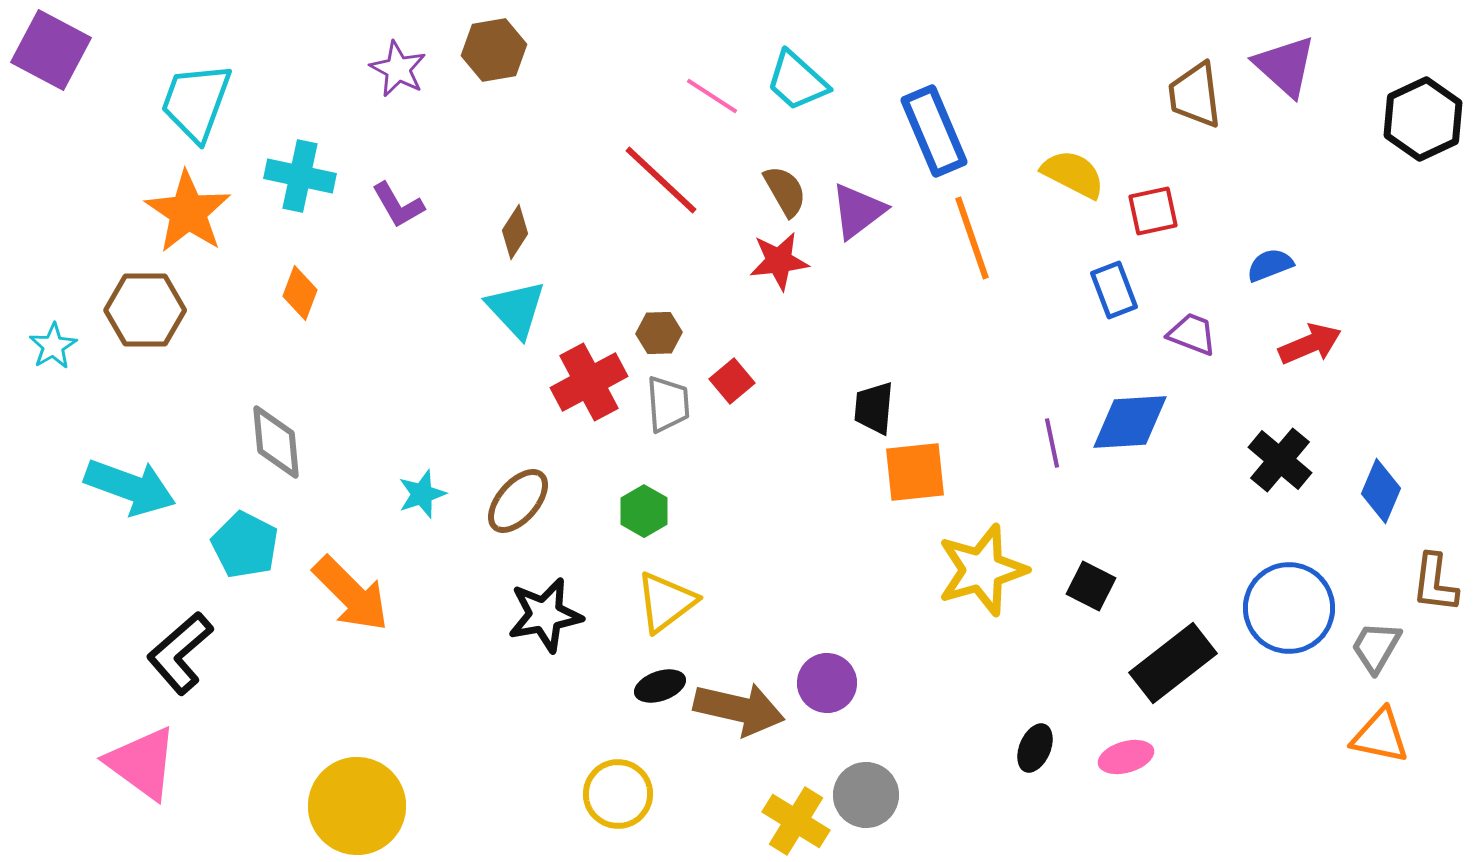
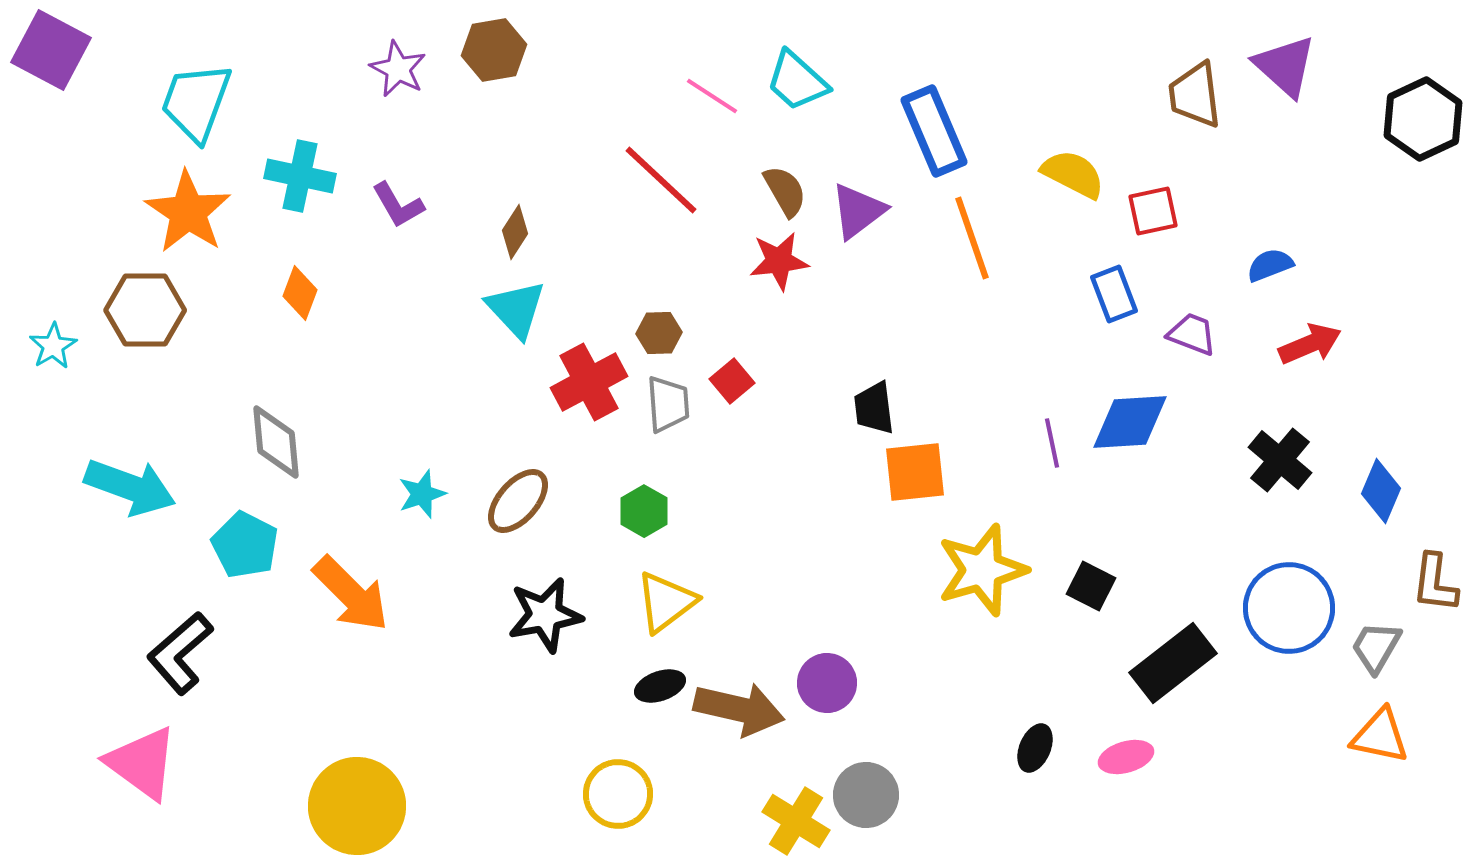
blue rectangle at (1114, 290): moved 4 px down
black trapezoid at (874, 408): rotated 12 degrees counterclockwise
